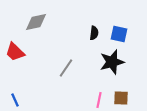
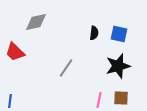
black star: moved 6 px right, 4 px down
blue line: moved 5 px left, 1 px down; rotated 32 degrees clockwise
